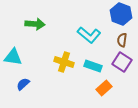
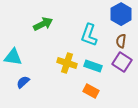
blue hexagon: rotated 10 degrees clockwise
green arrow: moved 8 px right; rotated 30 degrees counterclockwise
cyan L-shape: rotated 70 degrees clockwise
brown semicircle: moved 1 px left, 1 px down
yellow cross: moved 3 px right, 1 px down
blue semicircle: moved 2 px up
orange rectangle: moved 13 px left, 3 px down; rotated 70 degrees clockwise
